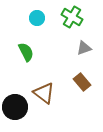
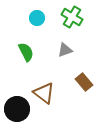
gray triangle: moved 19 px left, 2 px down
brown rectangle: moved 2 px right
black circle: moved 2 px right, 2 px down
